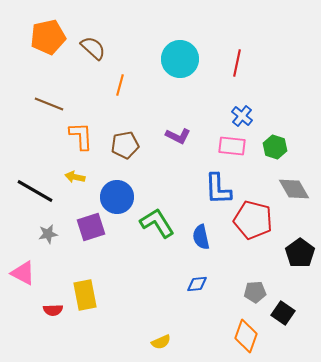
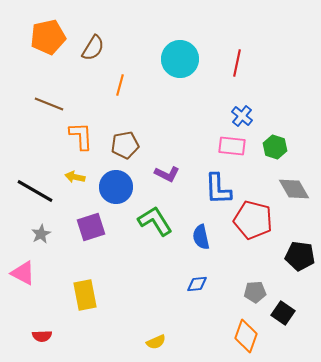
brown semicircle: rotated 80 degrees clockwise
purple L-shape: moved 11 px left, 38 px down
blue circle: moved 1 px left, 10 px up
green L-shape: moved 2 px left, 2 px up
gray star: moved 7 px left; rotated 18 degrees counterclockwise
black pentagon: moved 3 px down; rotated 28 degrees counterclockwise
red semicircle: moved 11 px left, 26 px down
yellow semicircle: moved 5 px left
